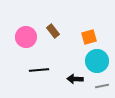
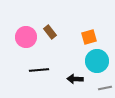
brown rectangle: moved 3 px left, 1 px down
gray line: moved 3 px right, 2 px down
